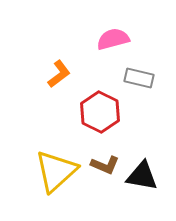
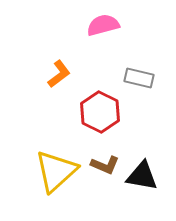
pink semicircle: moved 10 px left, 14 px up
